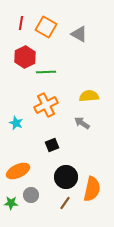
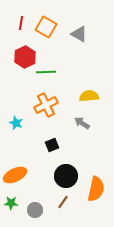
orange ellipse: moved 3 px left, 4 px down
black circle: moved 1 px up
orange semicircle: moved 4 px right
gray circle: moved 4 px right, 15 px down
brown line: moved 2 px left, 1 px up
